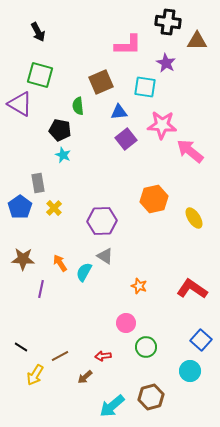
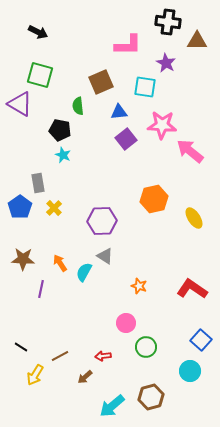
black arrow: rotated 36 degrees counterclockwise
